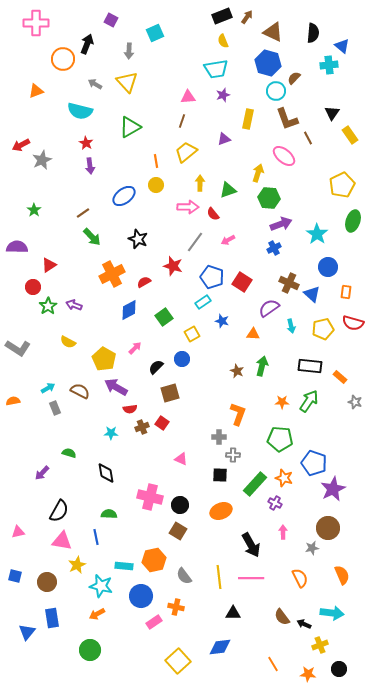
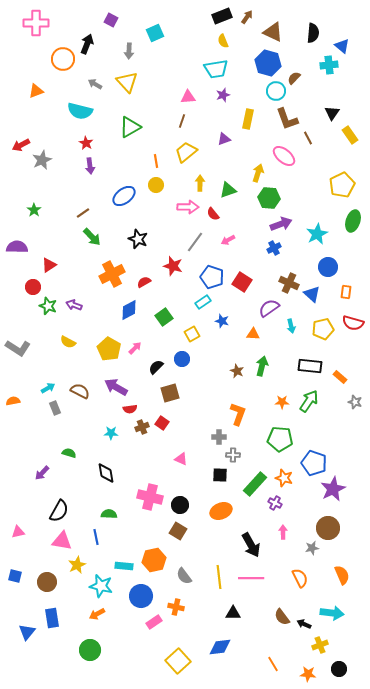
cyan star at (317, 234): rotated 10 degrees clockwise
green star at (48, 306): rotated 18 degrees counterclockwise
yellow pentagon at (104, 359): moved 5 px right, 10 px up
